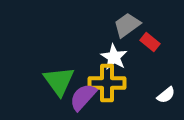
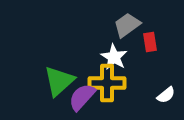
red rectangle: rotated 42 degrees clockwise
green triangle: rotated 24 degrees clockwise
purple semicircle: moved 1 px left
